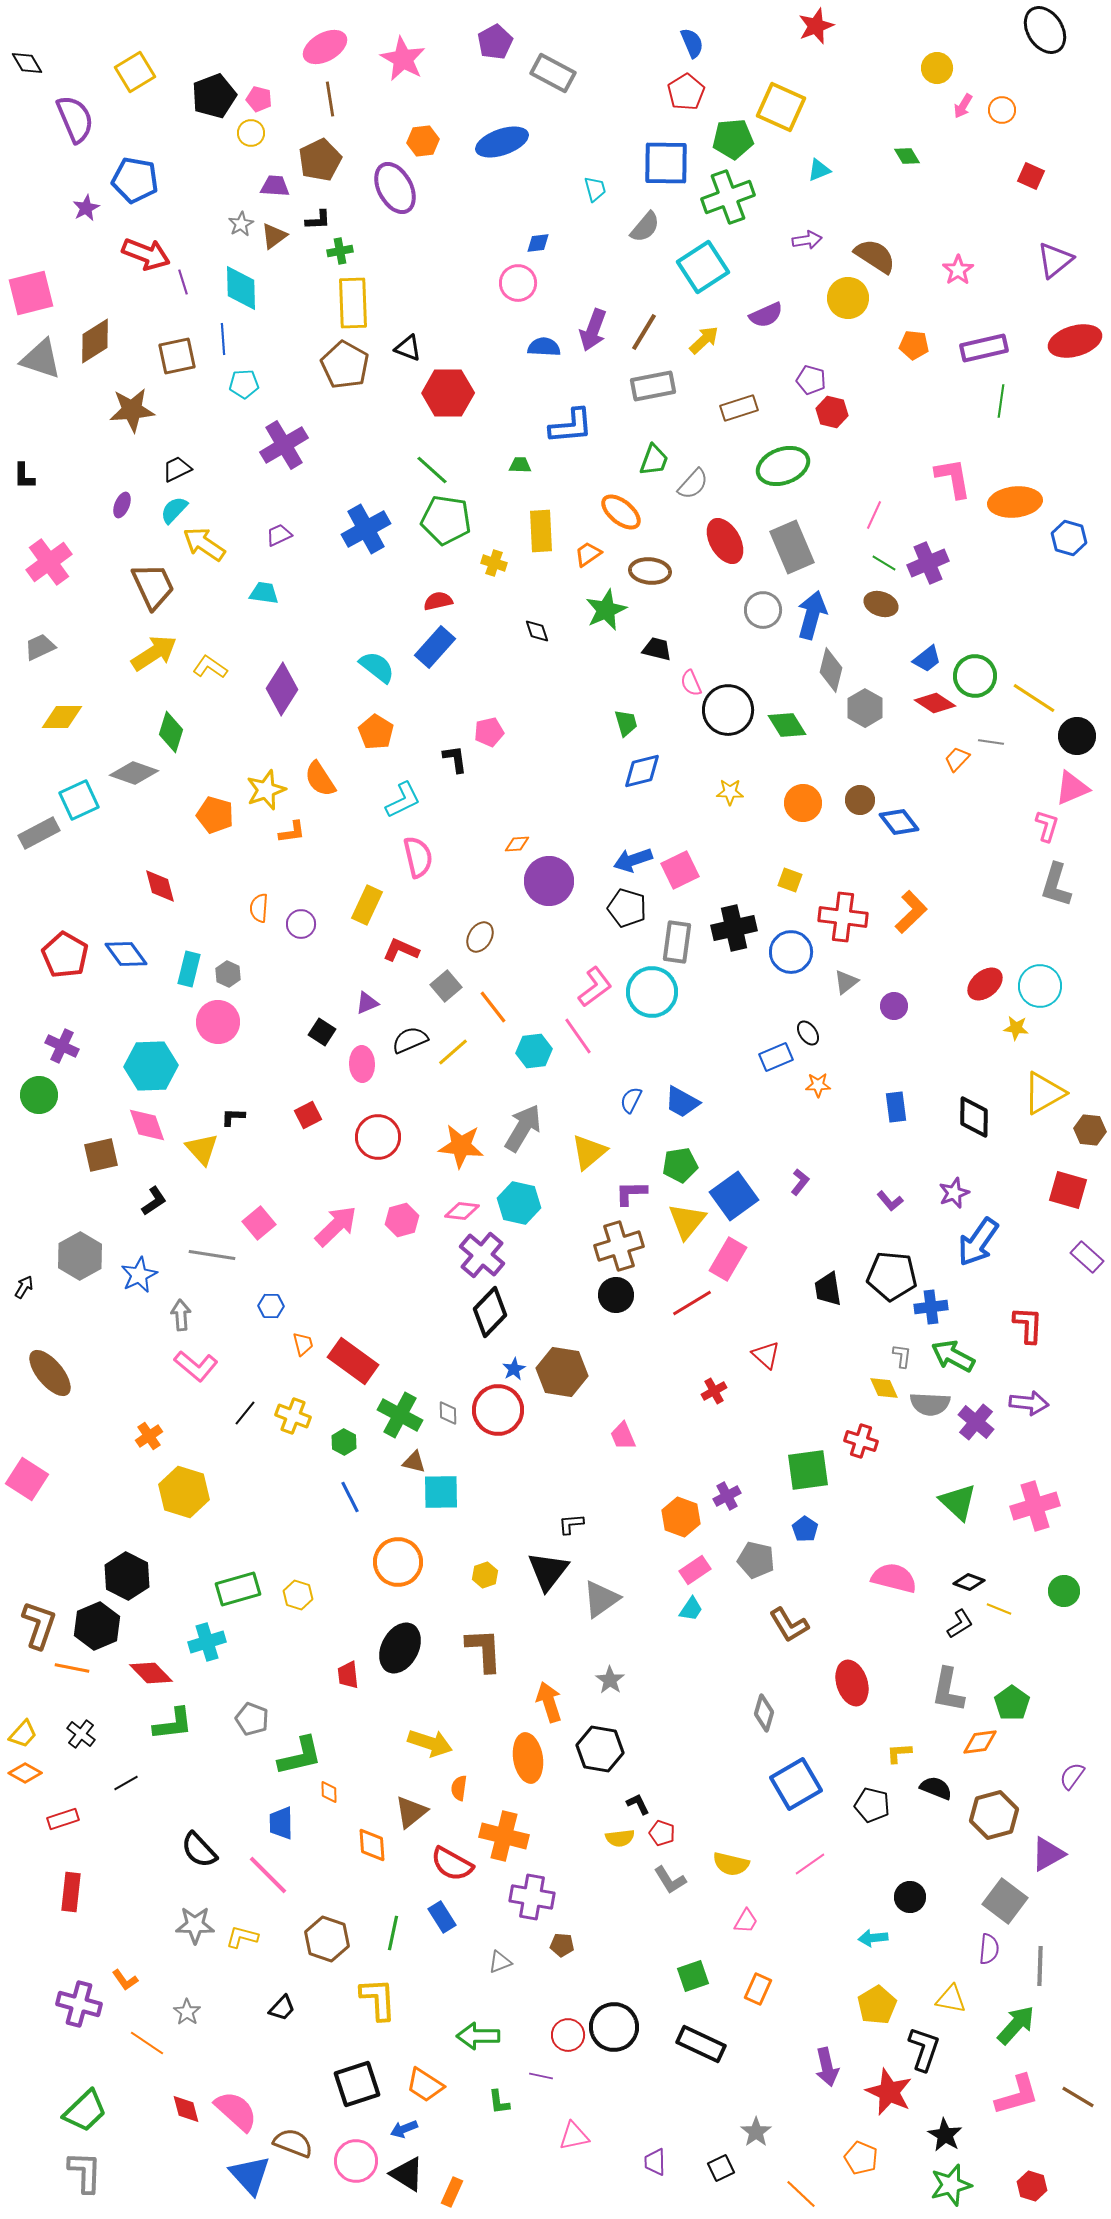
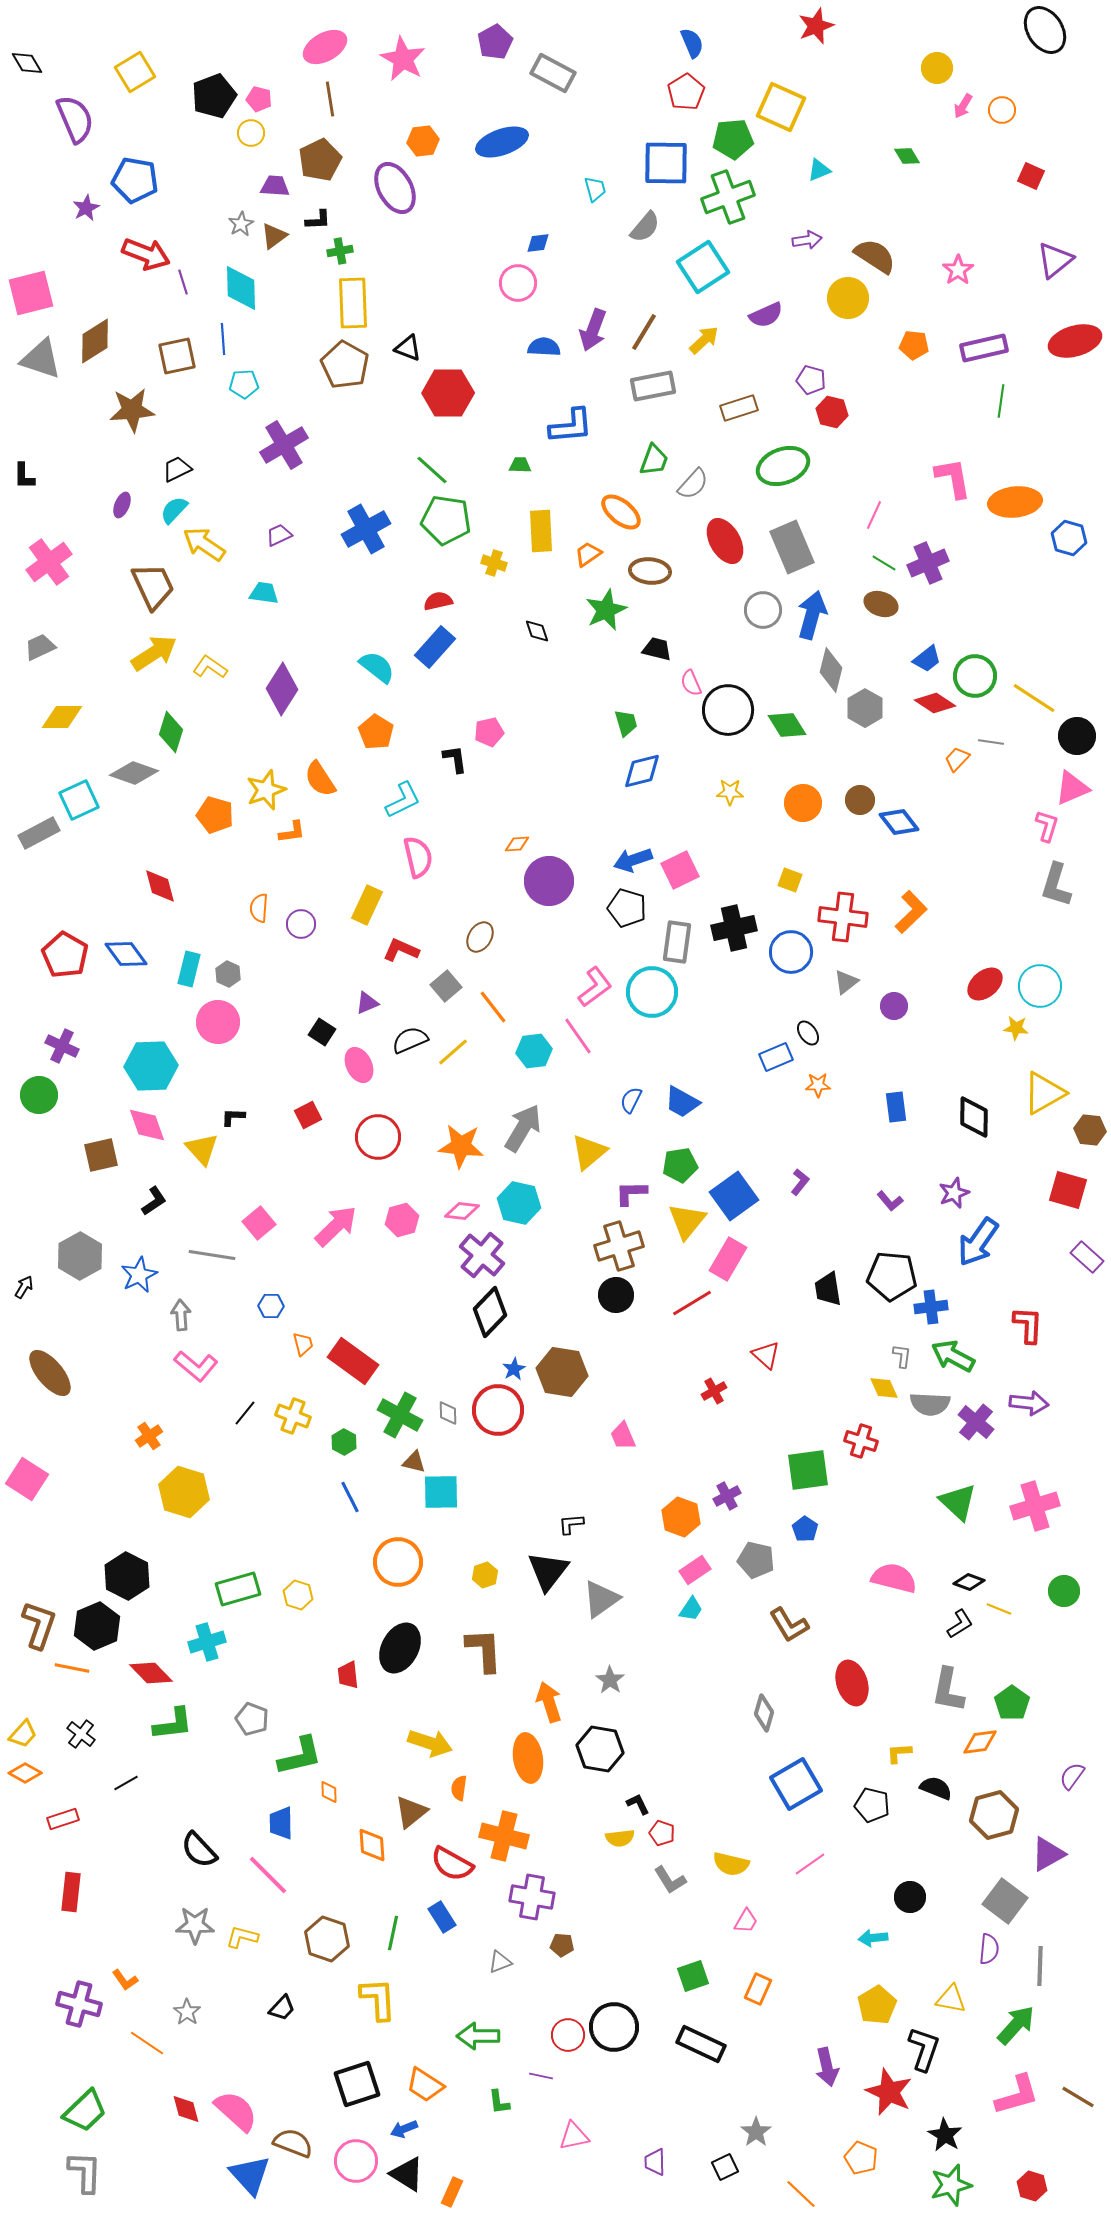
pink ellipse at (362, 1064): moved 3 px left, 1 px down; rotated 24 degrees counterclockwise
black square at (721, 2168): moved 4 px right, 1 px up
